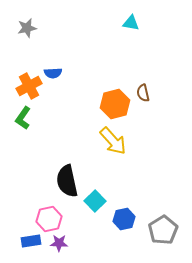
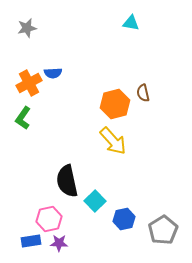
orange cross: moved 3 px up
